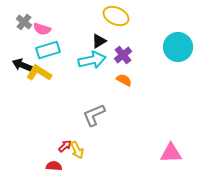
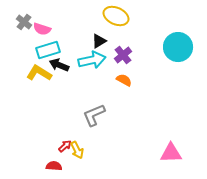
black arrow: moved 37 px right
